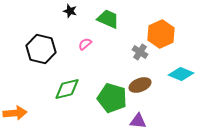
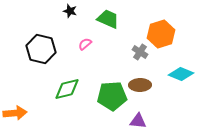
orange hexagon: rotated 8 degrees clockwise
brown ellipse: rotated 20 degrees clockwise
green pentagon: moved 2 px up; rotated 20 degrees counterclockwise
